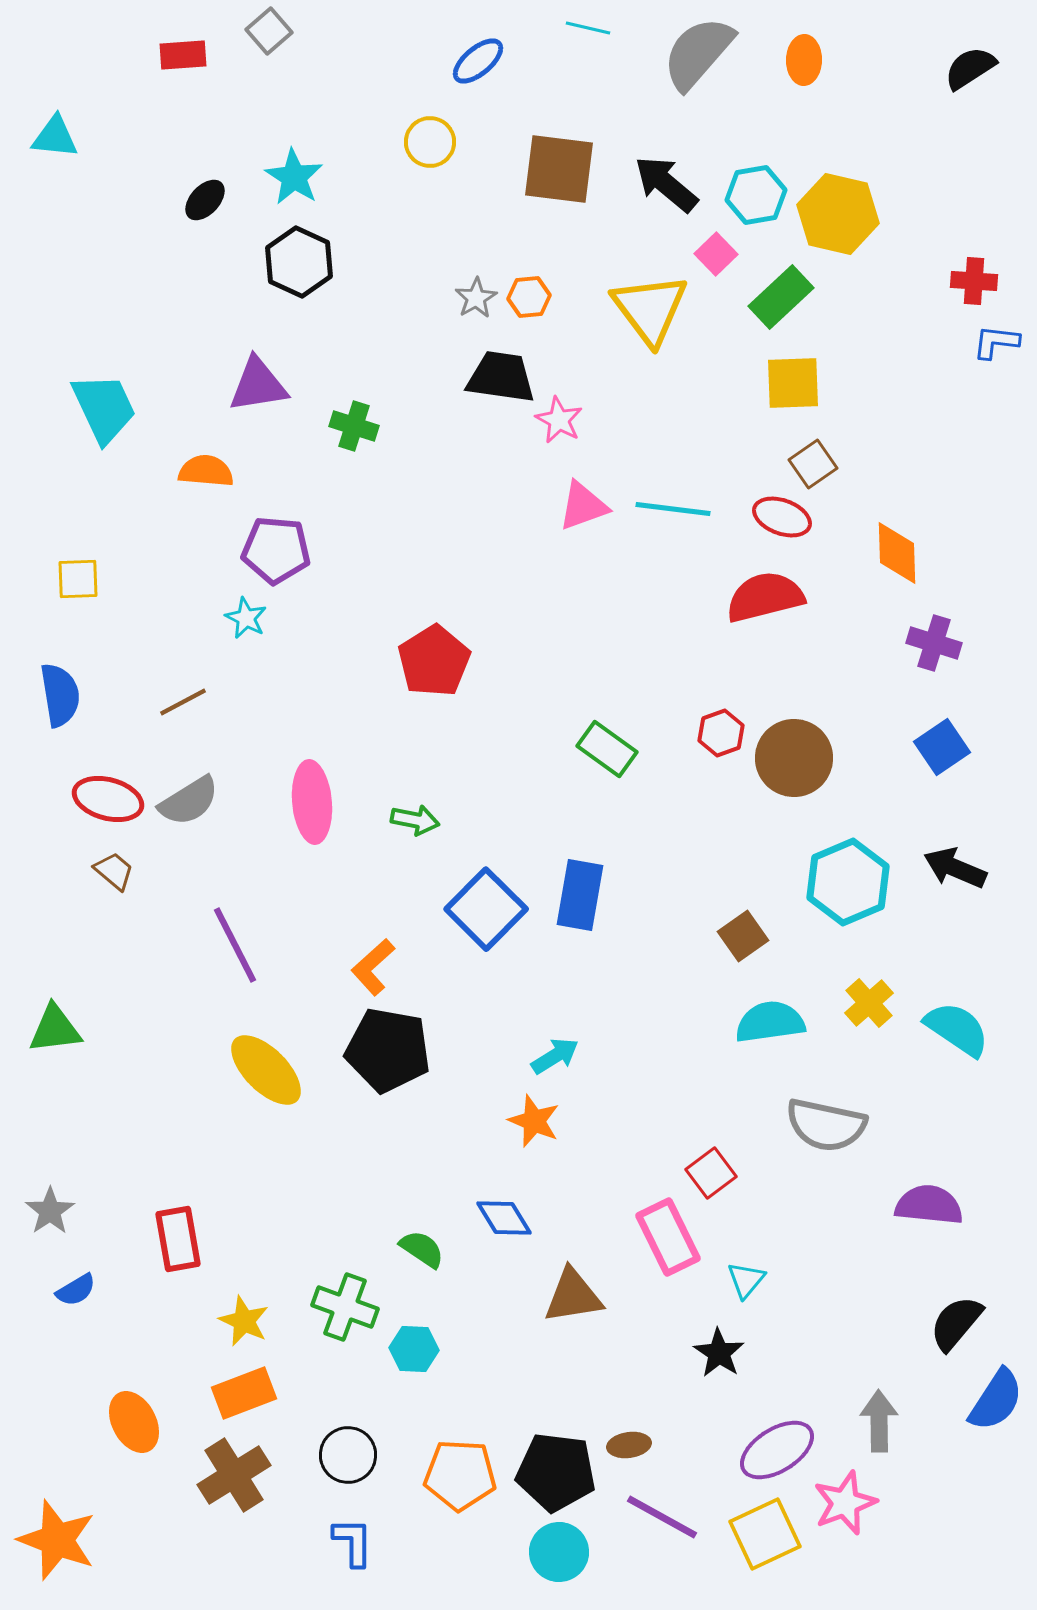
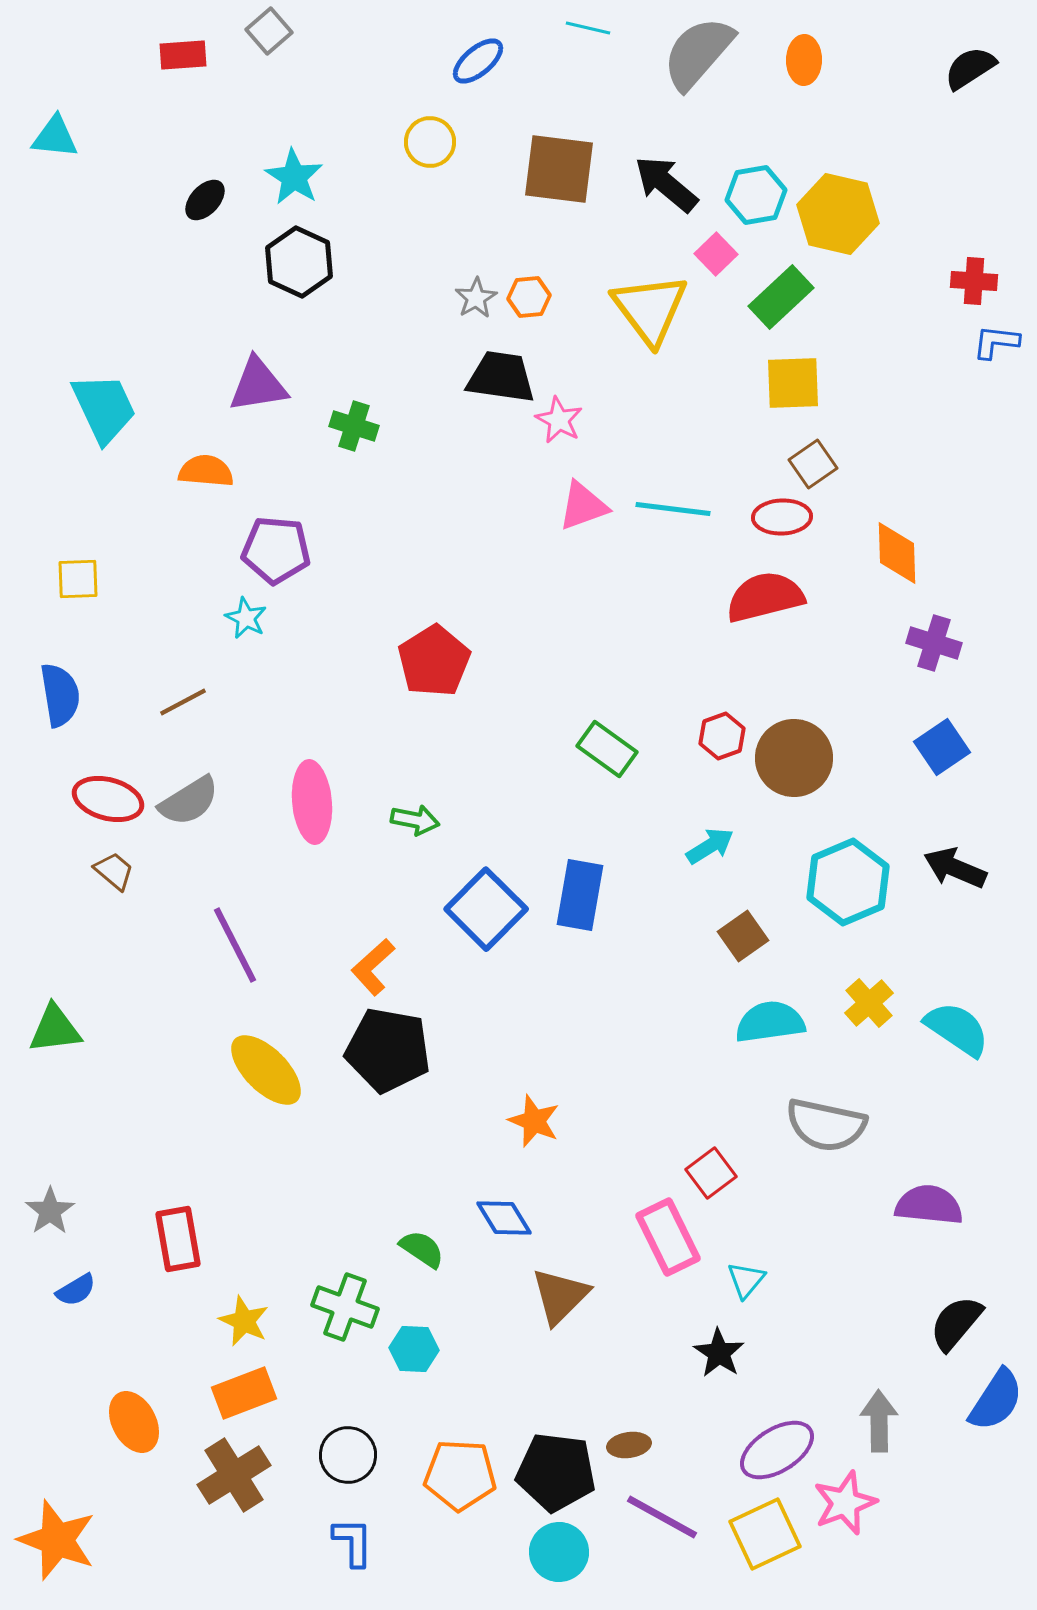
red ellipse at (782, 517): rotated 22 degrees counterclockwise
red hexagon at (721, 733): moved 1 px right, 3 px down
cyan arrow at (555, 1056): moved 155 px right, 210 px up
brown triangle at (573, 1296): moved 13 px left; rotated 36 degrees counterclockwise
